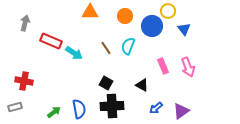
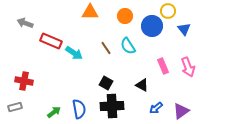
gray arrow: rotated 84 degrees counterclockwise
cyan semicircle: rotated 54 degrees counterclockwise
